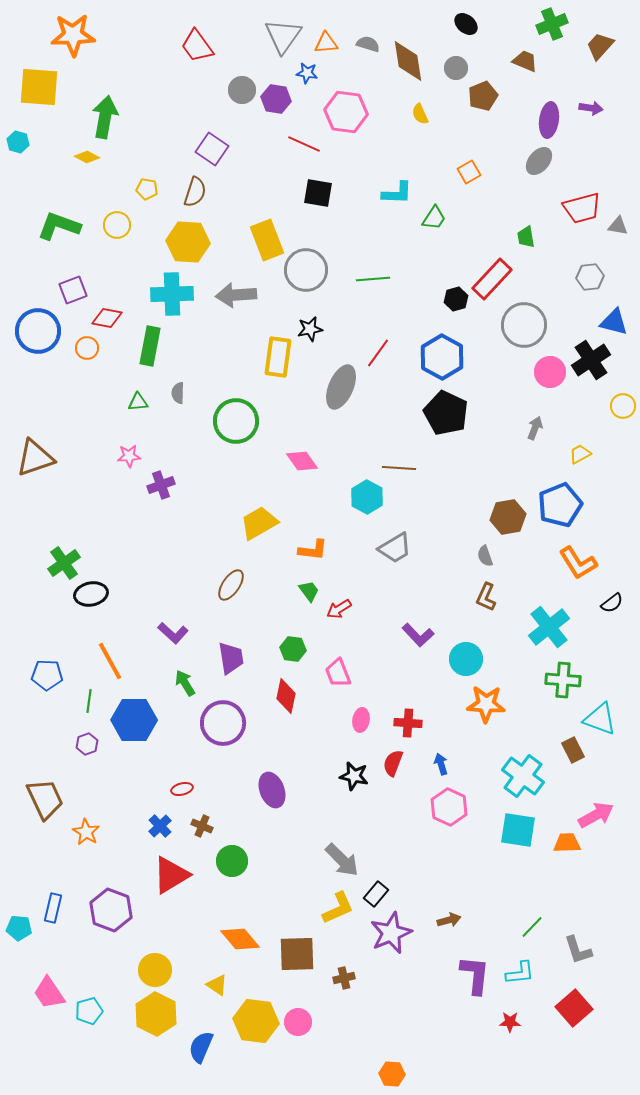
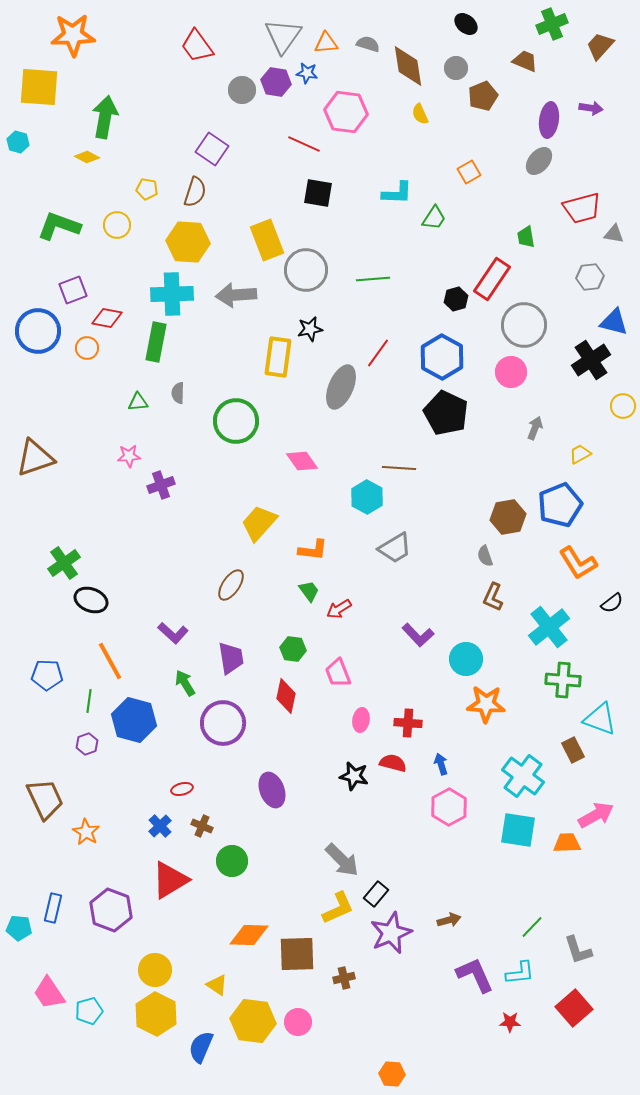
brown diamond at (408, 61): moved 5 px down
purple hexagon at (276, 99): moved 17 px up
gray triangle at (618, 226): moved 4 px left, 8 px down
red rectangle at (492, 279): rotated 9 degrees counterclockwise
green rectangle at (150, 346): moved 6 px right, 4 px up
pink circle at (550, 372): moved 39 px left
yellow trapezoid at (259, 523): rotated 18 degrees counterclockwise
black ellipse at (91, 594): moved 6 px down; rotated 32 degrees clockwise
brown L-shape at (486, 597): moved 7 px right
blue hexagon at (134, 720): rotated 15 degrees clockwise
red semicircle at (393, 763): rotated 84 degrees clockwise
pink hexagon at (449, 807): rotated 6 degrees clockwise
red triangle at (171, 875): moved 1 px left, 5 px down
orange diamond at (240, 939): moved 9 px right, 4 px up; rotated 48 degrees counterclockwise
purple L-shape at (475, 975): rotated 30 degrees counterclockwise
yellow hexagon at (256, 1021): moved 3 px left
